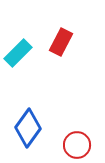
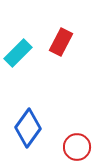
red circle: moved 2 px down
